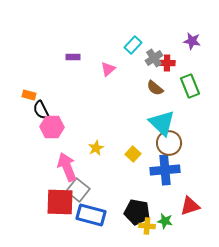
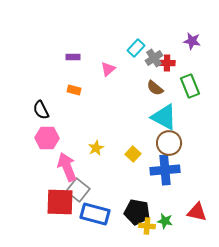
cyan rectangle: moved 3 px right, 3 px down
orange rectangle: moved 45 px right, 5 px up
cyan triangle: moved 2 px right, 6 px up; rotated 16 degrees counterclockwise
pink hexagon: moved 5 px left, 11 px down
red triangle: moved 7 px right, 6 px down; rotated 30 degrees clockwise
blue rectangle: moved 4 px right, 1 px up
